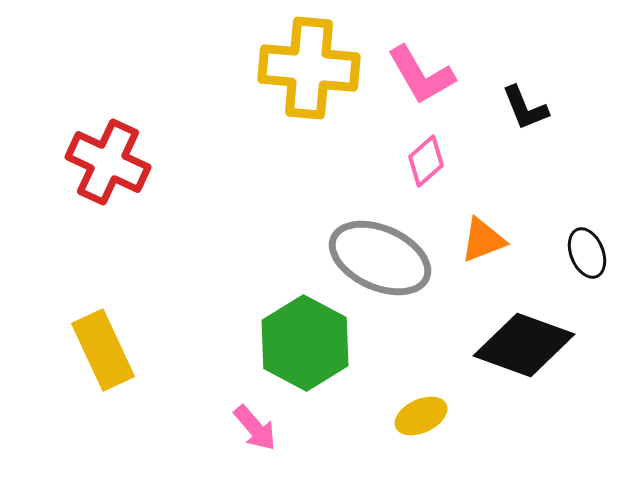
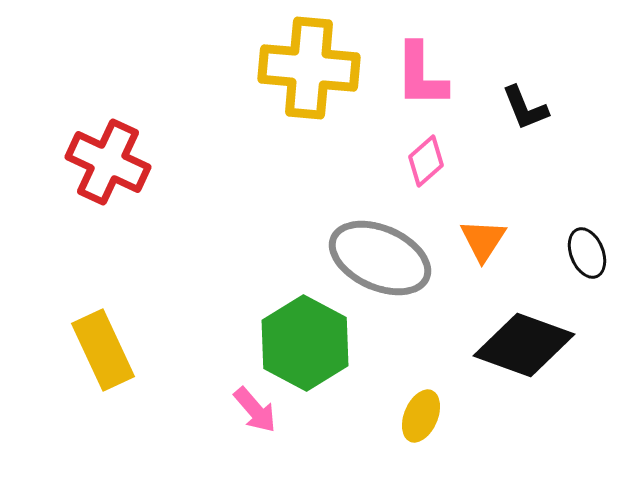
pink L-shape: rotated 30 degrees clockwise
orange triangle: rotated 36 degrees counterclockwise
yellow ellipse: rotated 42 degrees counterclockwise
pink arrow: moved 18 px up
